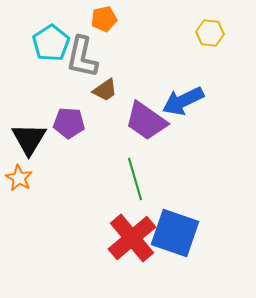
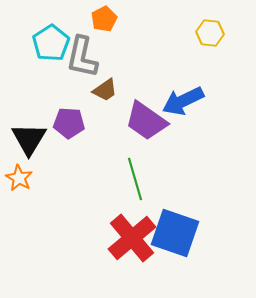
orange pentagon: rotated 15 degrees counterclockwise
